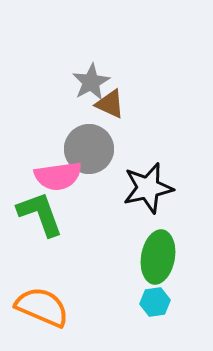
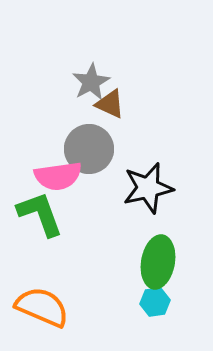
green ellipse: moved 5 px down
